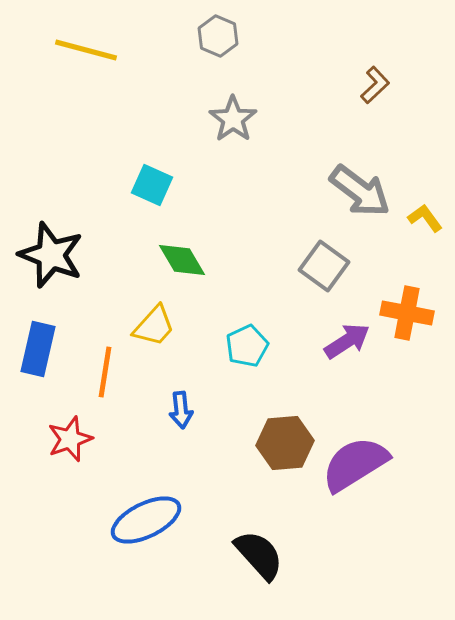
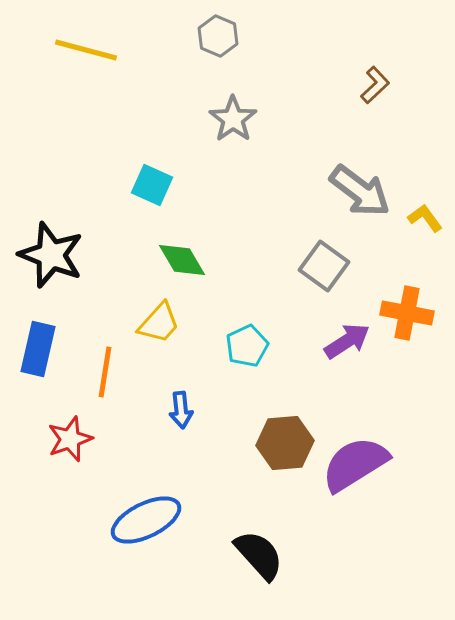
yellow trapezoid: moved 5 px right, 3 px up
